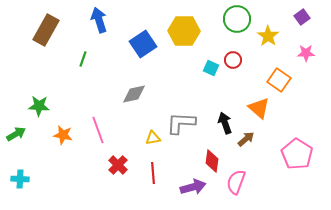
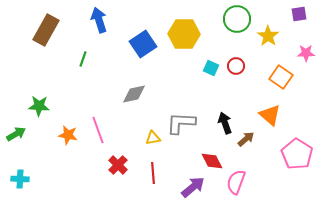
purple square: moved 3 px left, 3 px up; rotated 28 degrees clockwise
yellow hexagon: moved 3 px down
red circle: moved 3 px right, 6 px down
orange square: moved 2 px right, 3 px up
orange triangle: moved 11 px right, 7 px down
orange star: moved 5 px right
red diamond: rotated 35 degrees counterclockwise
purple arrow: rotated 25 degrees counterclockwise
